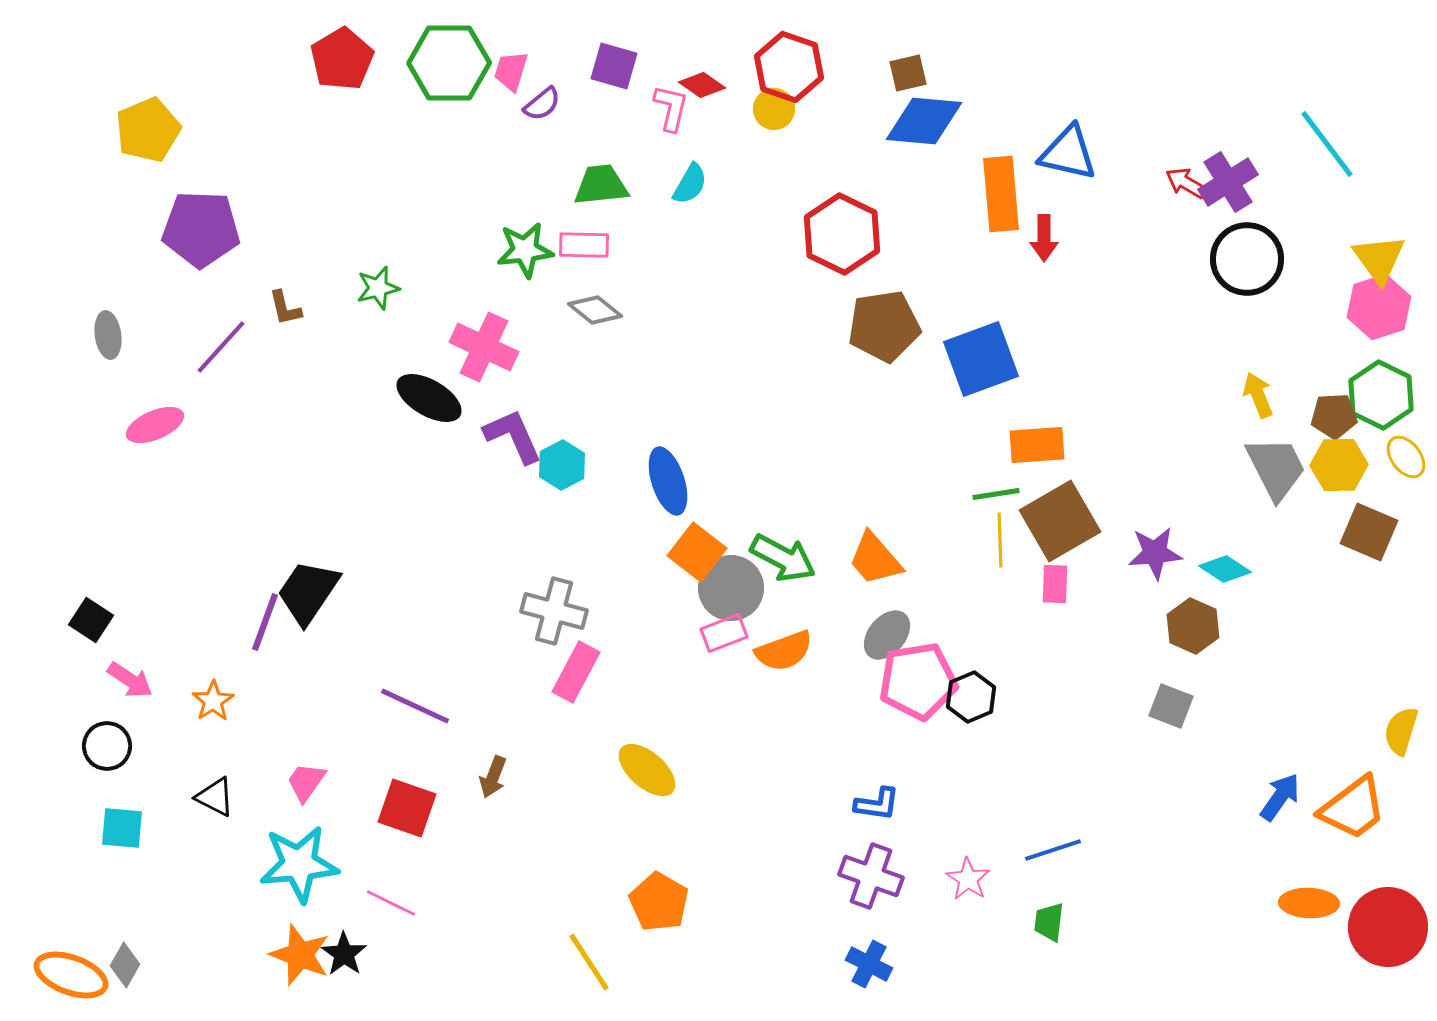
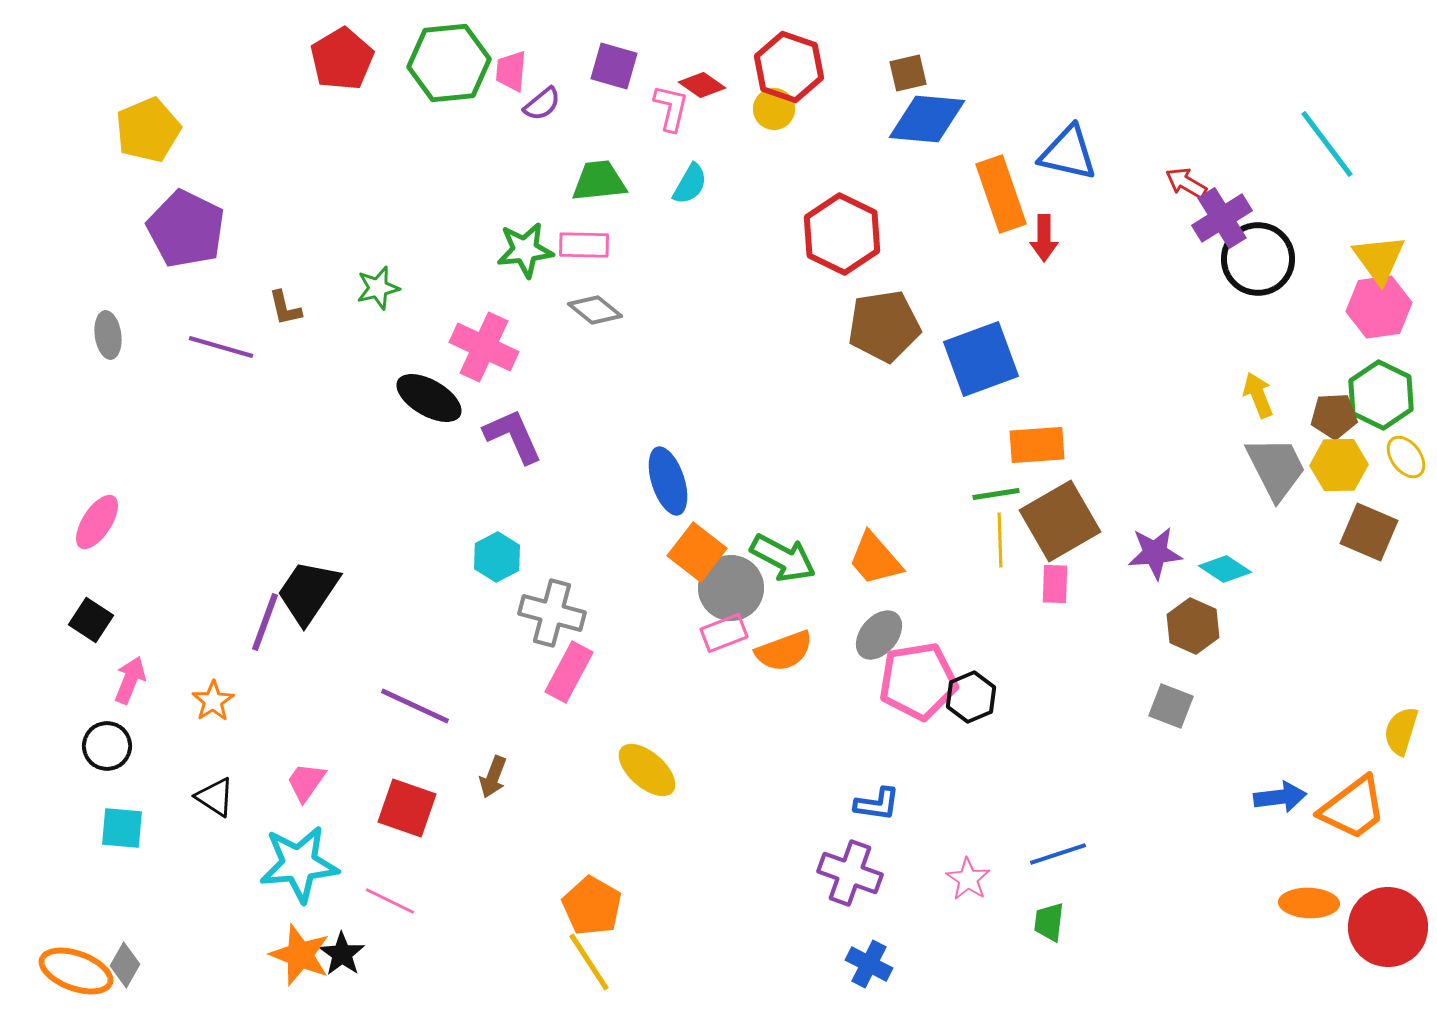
green hexagon at (449, 63): rotated 6 degrees counterclockwise
pink trapezoid at (511, 71): rotated 12 degrees counterclockwise
blue diamond at (924, 121): moved 3 px right, 2 px up
purple cross at (1228, 182): moved 6 px left, 36 px down
green trapezoid at (601, 185): moved 2 px left, 4 px up
orange rectangle at (1001, 194): rotated 14 degrees counterclockwise
purple pentagon at (201, 229): moved 15 px left; rotated 24 degrees clockwise
black circle at (1247, 259): moved 11 px right
pink hexagon at (1379, 307): rotated 10 degrees clockwise
purple line at (221, 347): rotated 64 degrees clockwise
pink ellipse at (155, 425): moved 58 px left, 97 px down; rotated 34 degrees counterclockwise
cyan hexagon at (562, 465): moved 65 px left, 92 px down
gray cross at (554, 611): moved 2 px left, 2 px down
gray ellipse at (887, 635): moved 8 px left
pink rectangle at (576, 672): moved 7 px left
pink arrow at (130, 680): rotated 102 degrees counterclockwise
black triangle at (215, 797): rotated 6 degrees clockwise
blue arrow at (1280, 797): rotated 48 degrees clockwise
blue line at (1053, 850): moved 5 px right, 4 px down
purple cross at (871, 876): moved 21 px left, 3 px up
orange pentagon at (659, 902): moved 67 px left, 4 px down
pink line at (391, 903): moved 1 px left, 2 px up
black star at (344, 954): moved 2 px left
orange ellipse at (71, 975): moved 5 px right, 4 px up
